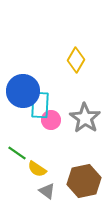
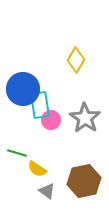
blue circle: moved 2 px up
cyan rectangle: rotated 12 degrees counterclockwise
green line: rotated 18 degrees counterclockwise
